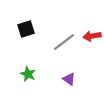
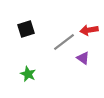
red arrow: moved 3 px left, 6 px up
purple triangle: moved 14 px right, 21 px up
